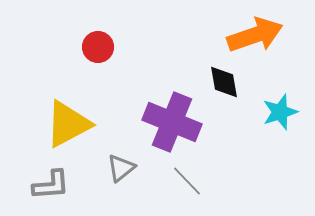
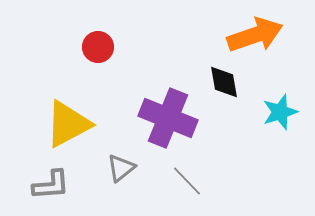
purple cross: moved 4 px left, 4 px up
